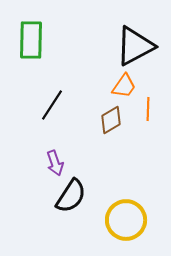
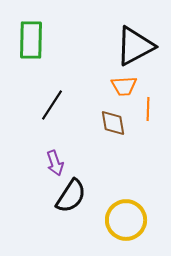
orange trapezoid: rotated 52 degrees clockwise
brown diamond: moved 2 px right, 3 px down; rotated 68 degrees counterclockwise
